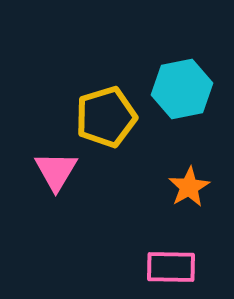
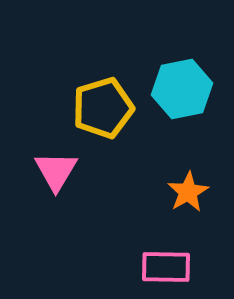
yellow pentagon: moved 3 px left, 9 px up
orange star: moved 1 px left, 5 px down
pink rectangle: moved 5 px left
